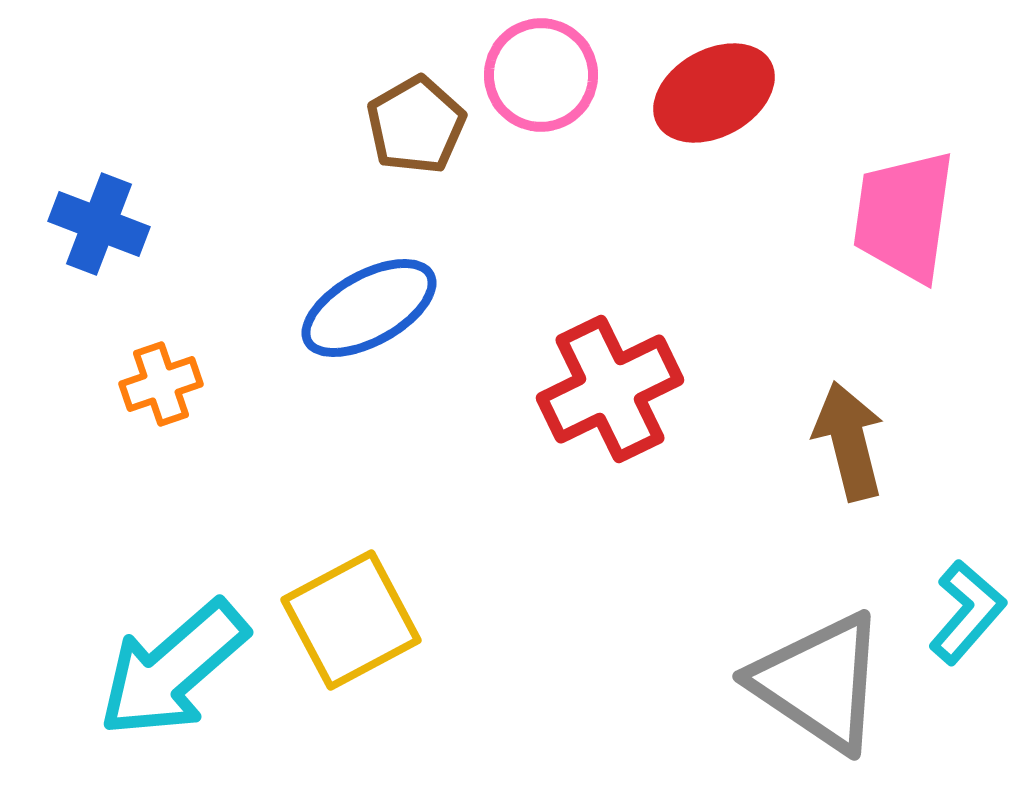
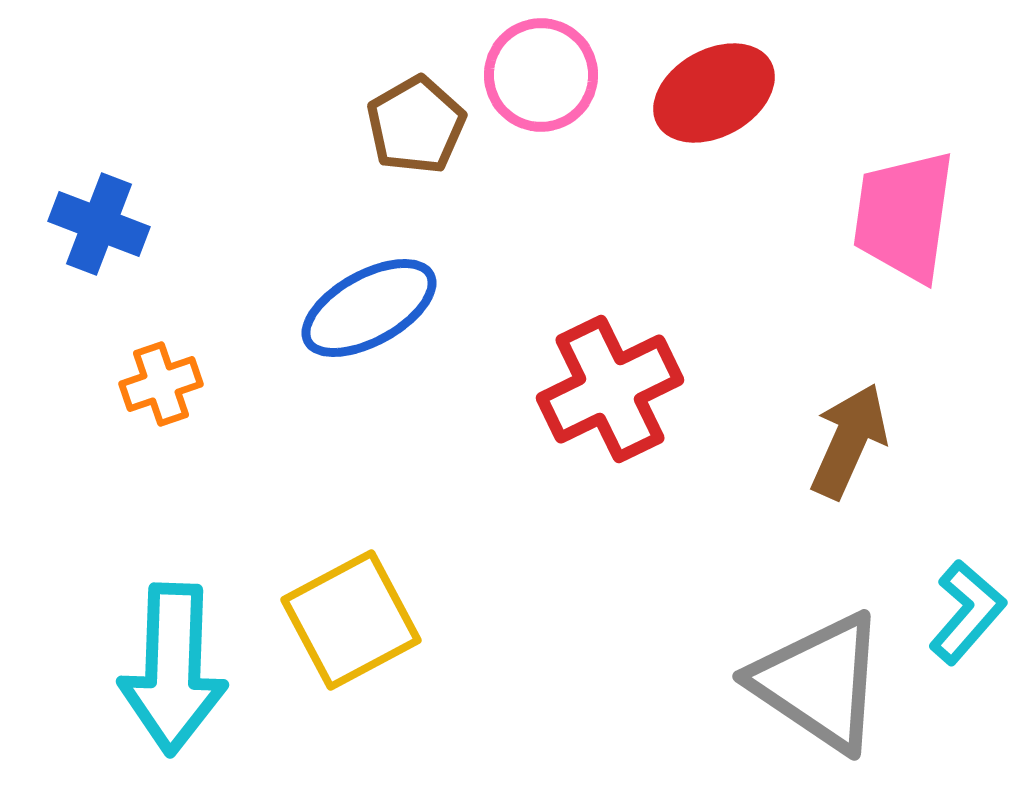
brown arrow: rotated 38 degrees clockwise
cyan arrow: rotated 47 degrees counterclockwise
